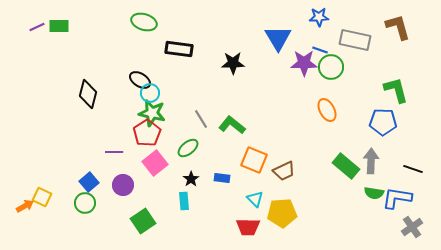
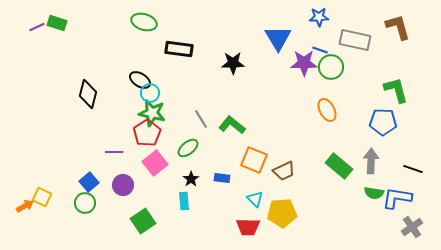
green rectangle at (59, 26): moved 2 px left, 3 px up; rotated 18 degrees clockwise
green rectangle at (346, 166): moved 7 px left
